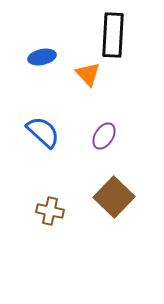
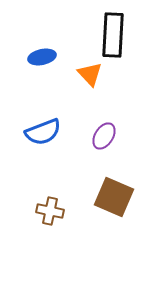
orange triangle: moved 2 px right
blue semicircle: rotated 117 degrees clockwise
brown square: rotated 21 degrees counterclockwise
